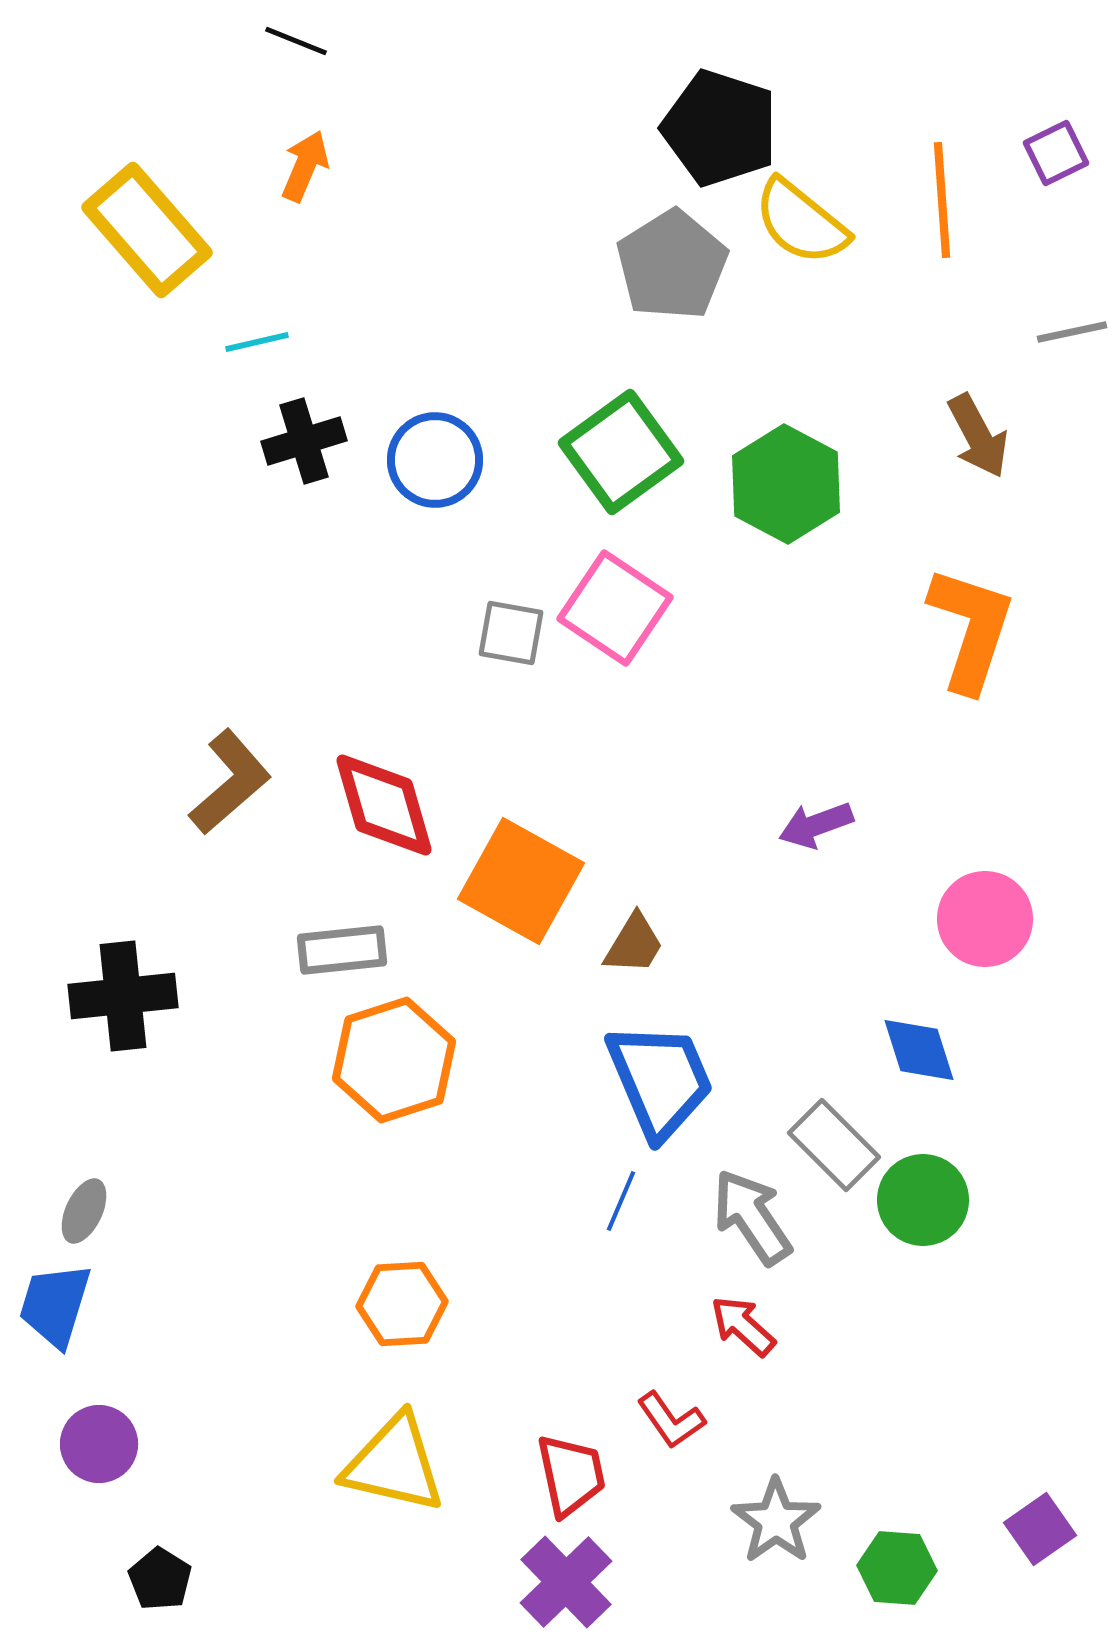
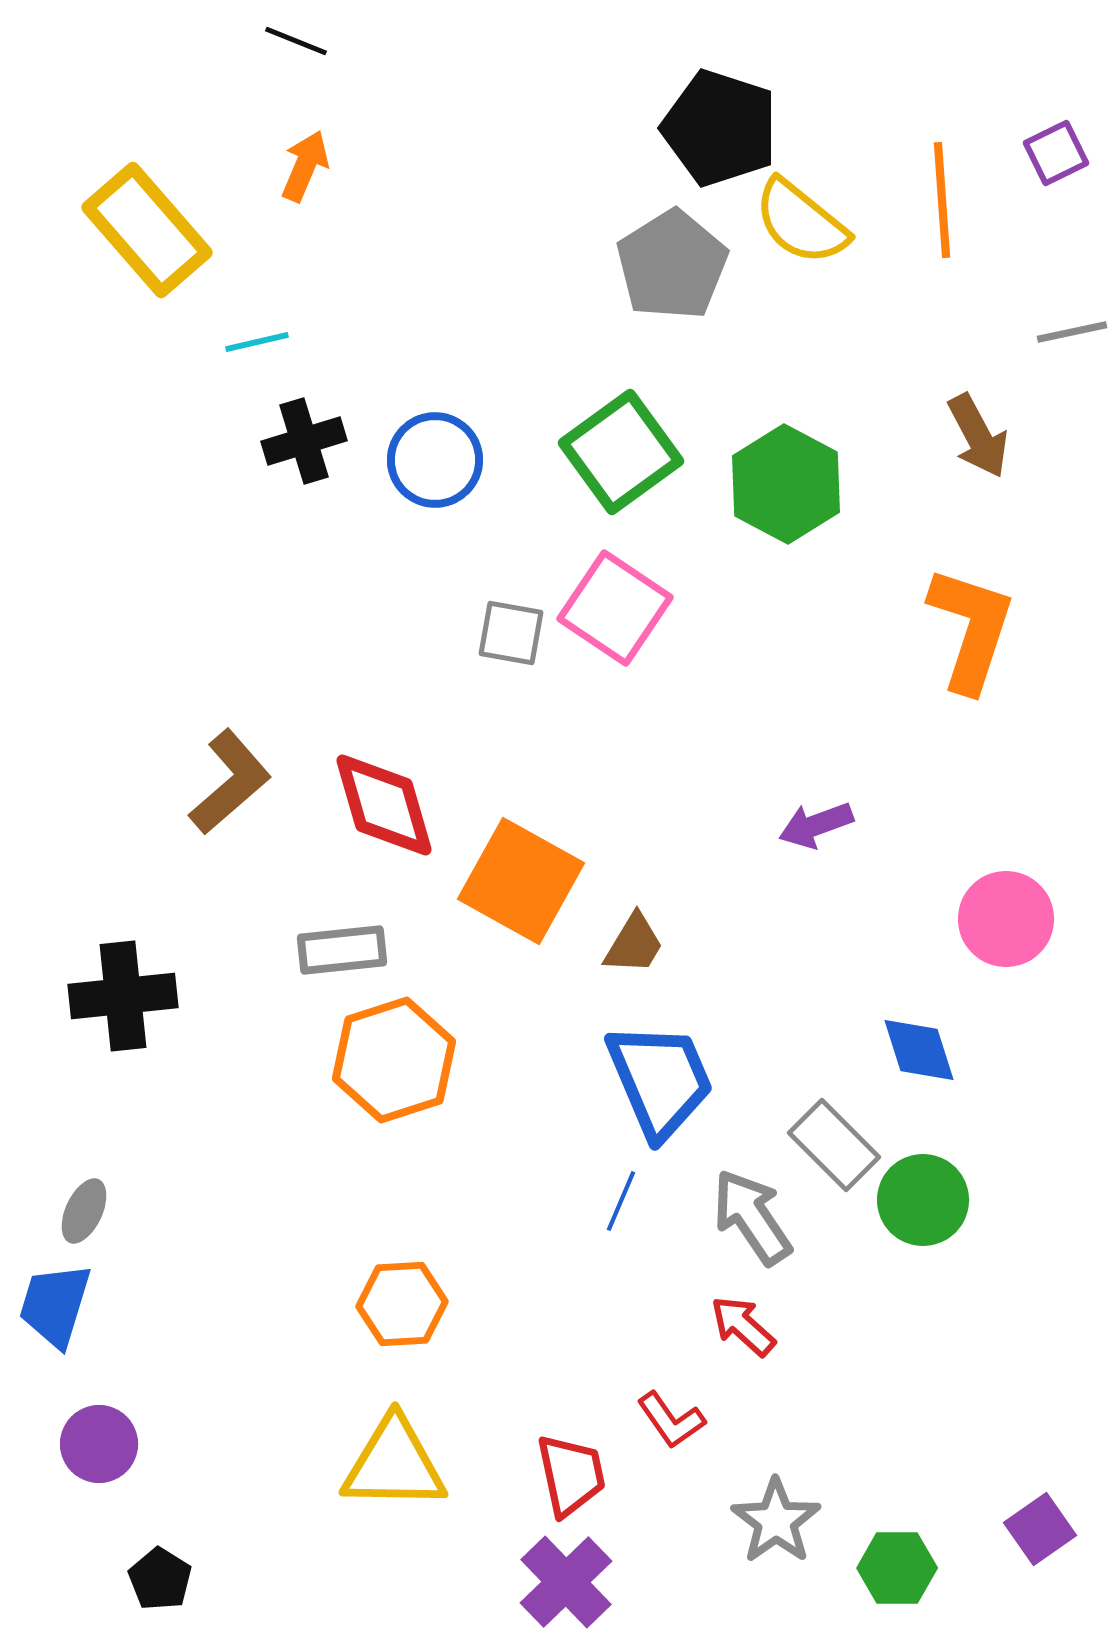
pink circle at (985, 919): moved 21 px right
yellow triangle at (394, 1464): rotated 12 degrees counterclockwise
green hexagon at (897, 1568): rotated 4 degrees counterclockwise
